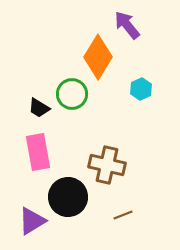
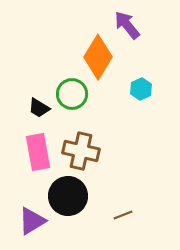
brown cross: moved 26 px left, 14 px up
black circle: moved 1 px up
